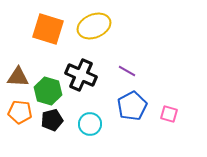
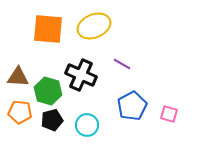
orange square: rotated 12 degrees counterclockwise
purple line: moved 5 px left, 7 px up
cyan circle: moved 3 px left, 1 px down
